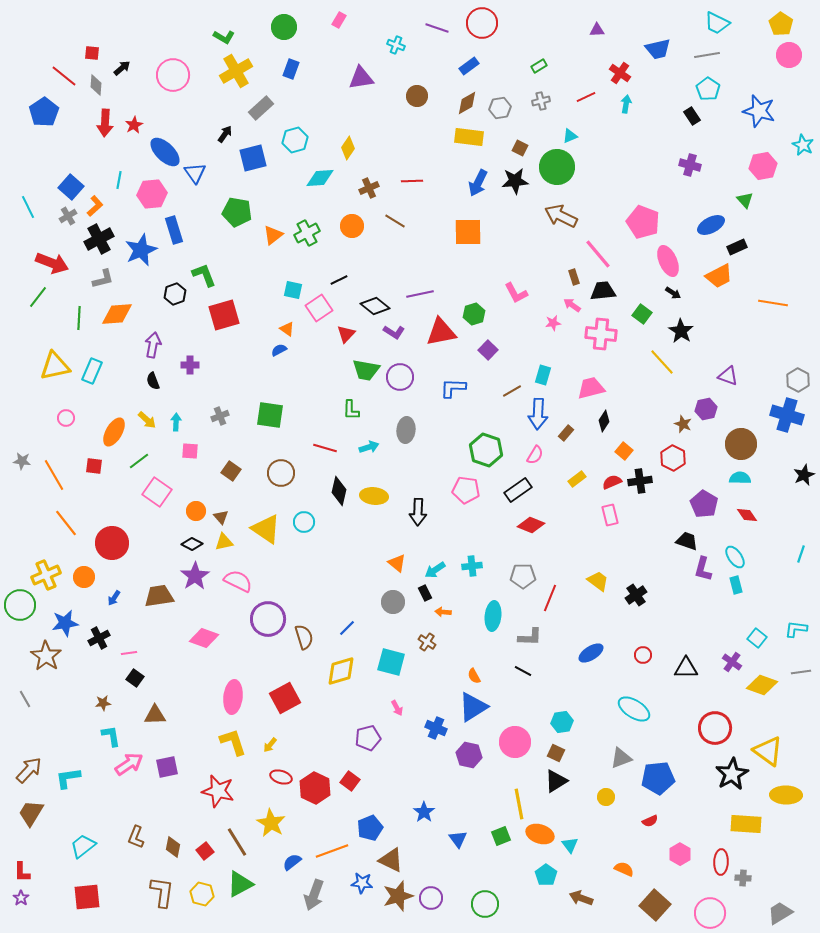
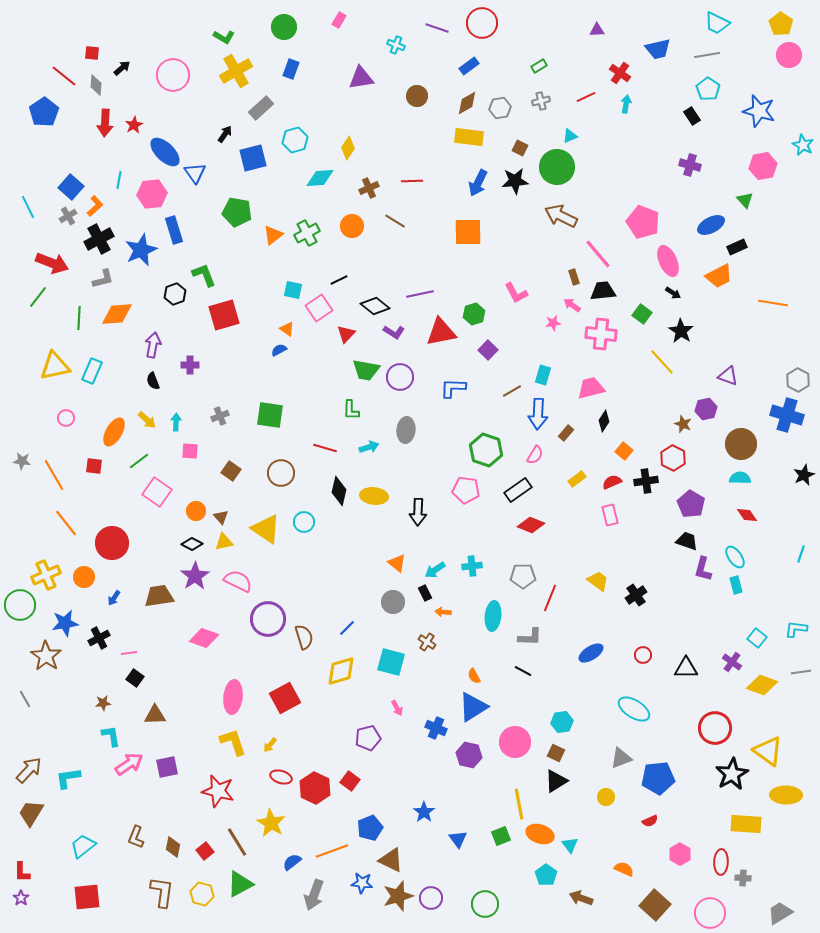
black cross at (640, 481): moved 6 px right
purple pentagon at (704, 504): moved 13 px left
